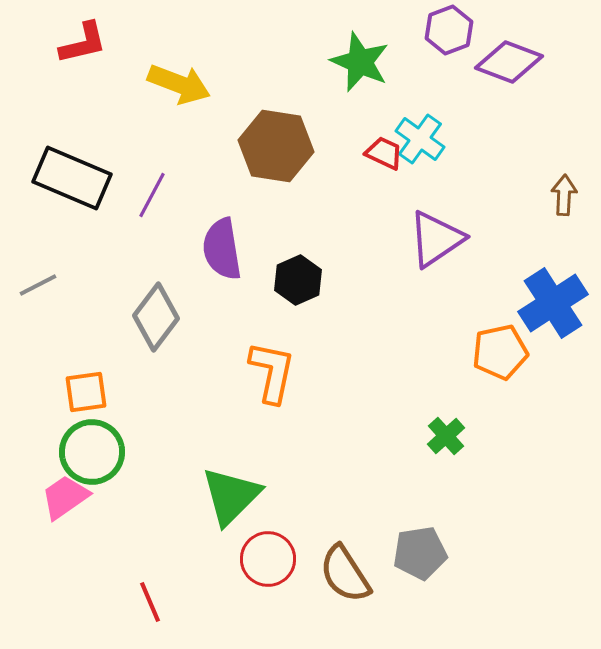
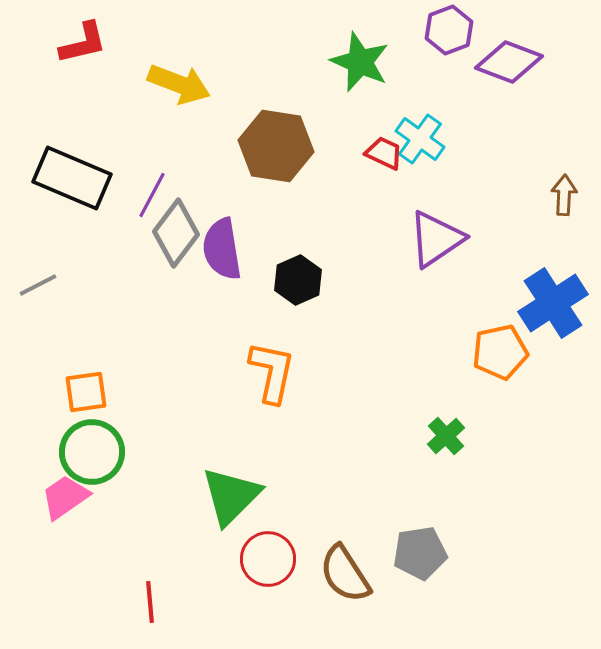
gray diamond: moved 20 px right, 84 px up
red line: rotated 18 degrees clockwise
